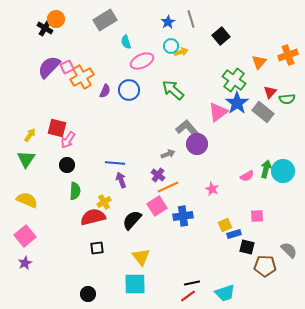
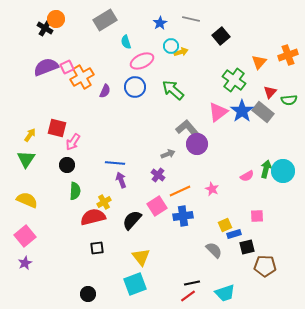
gray line at (191, 19): rotated 60 degrees counterclockwise
blue star at (168, 22): moved 8 px left, 1 px down
purple semicircle at (49, 67): moved 3 px left; rotated 25 degrees clockwise
blue circle at (129, 90): moved 6 px right, 3 px up
green semicircle at (287, 99): moved 2 px right, 1 px down
blue star at (237, 103): moved 5 px right, 8 px down
pink arrow at (68, 140): moved 5 px right, 2 px down
orange line at (168, 187): moved 12 px right, 4 px down
black square at (247, 247): rotated 28 degrees counterclockwise
gray semicircle at (289, 250): moved 75 px left
cyan square at (135, 284): rotated 20 degrees counterclockwise
